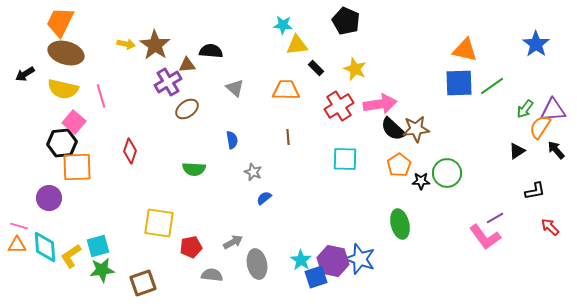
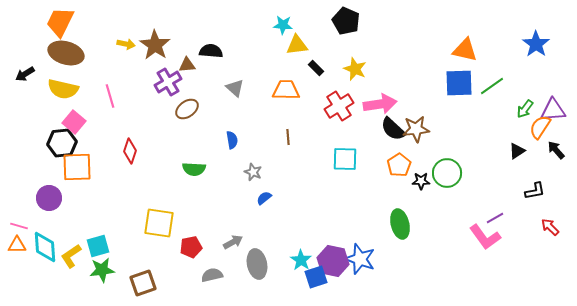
pink line at (101, 96): moved 9 px right
gray semicircle at (212, 275): rotated 20 degrees counterclockwise
